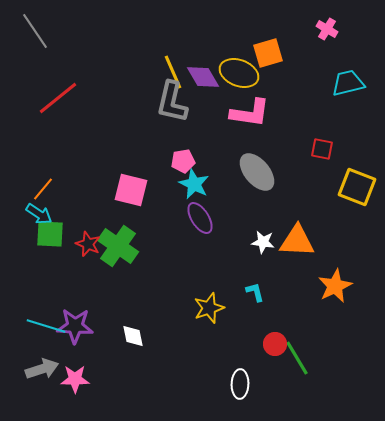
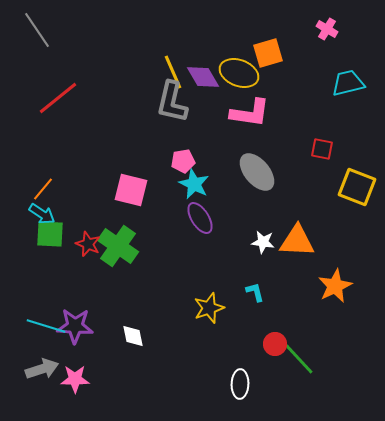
gray line: moved 2 px right, 1 px up
cyan arrow: moved 3 px right
green line: moved 2 px right, 1 px down; rotated 12 degrees counterclockwise
